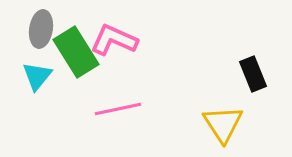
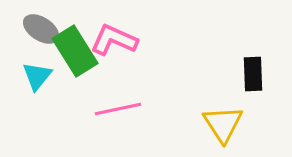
gray ellipse: rotated 66 degrees counterclockwise
green rectangle: moved 1 px left, 1 px up
black rectangle: rotated 20 degrees clockwise
